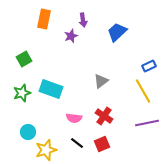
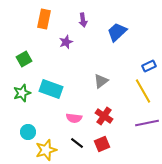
purple star: moved 5 px left, 6 px down
